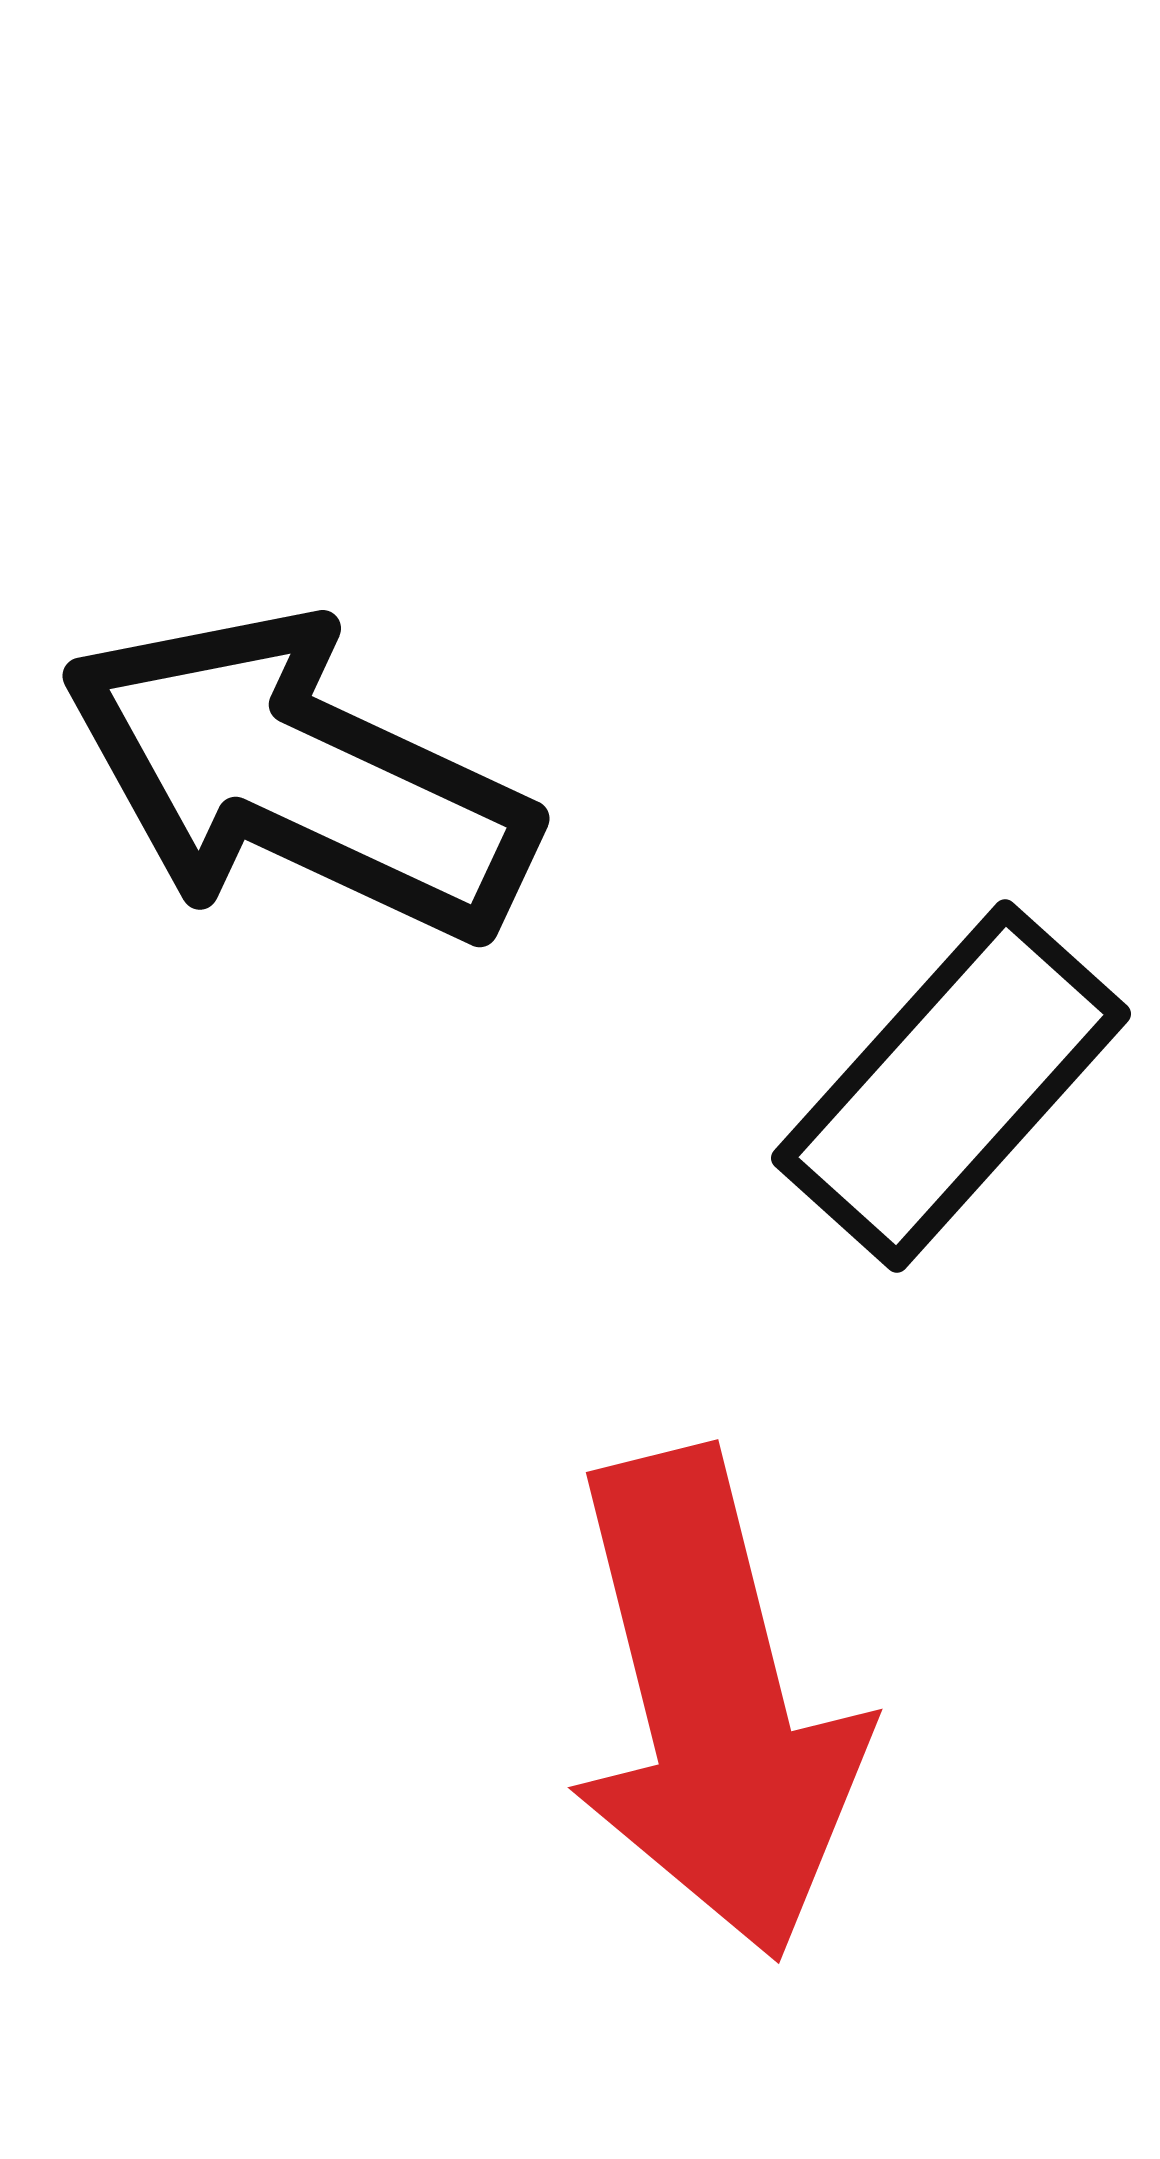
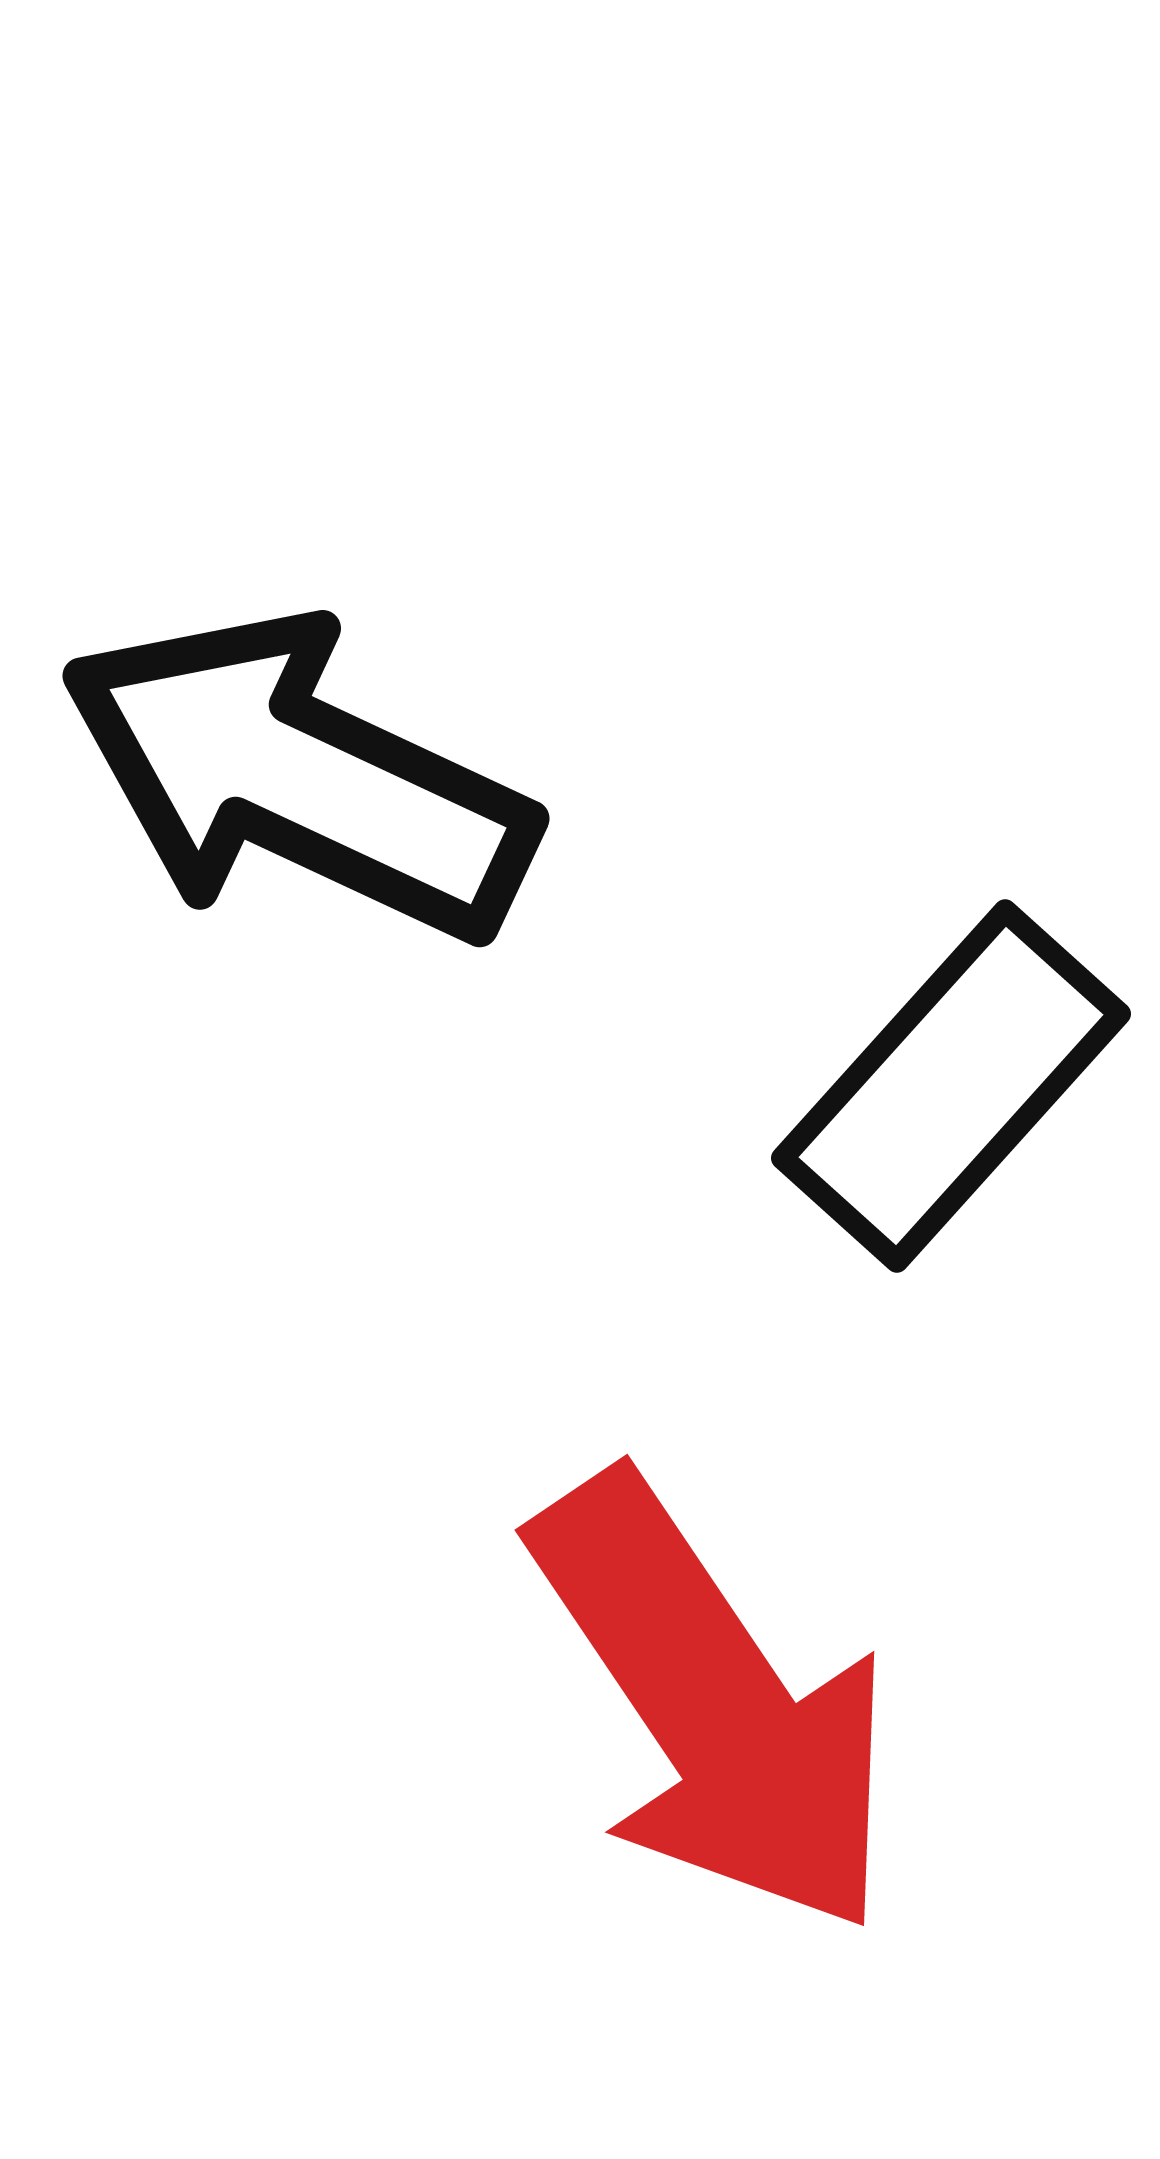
red arrow: rotated 20 degrees counterclockwise
